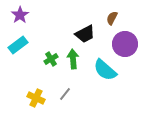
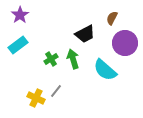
purple circle: moved 1 px up
green arrow: rotated 12 degrees counterclockwise
gray line: moved 9 px left, 3 px up
